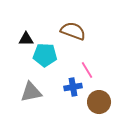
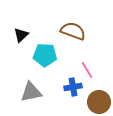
black triangle: moved 5 px left, 4 px up; rotated 42 degrees counterclockwise
